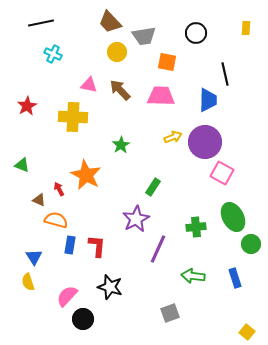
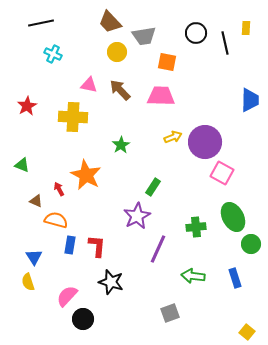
black line at (225, 74): moved 31 px up
blue trapezoid at (208, 100): moved 42 px right
brown triangle at (39, 200): moved 3 px left, 1 px down
purple star at (136, 219): moved 1 px right, 3 px up
black star at (110, 287): moved 1 px right, 5 px up
